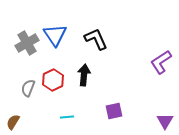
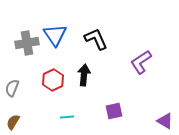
gray cross: rotated 20 degrees clockwise
purple L-shape: moved 20 px left
gray semicircle: moved 16 px left
purple triangle: rotated 30 degrees counterclockwise
